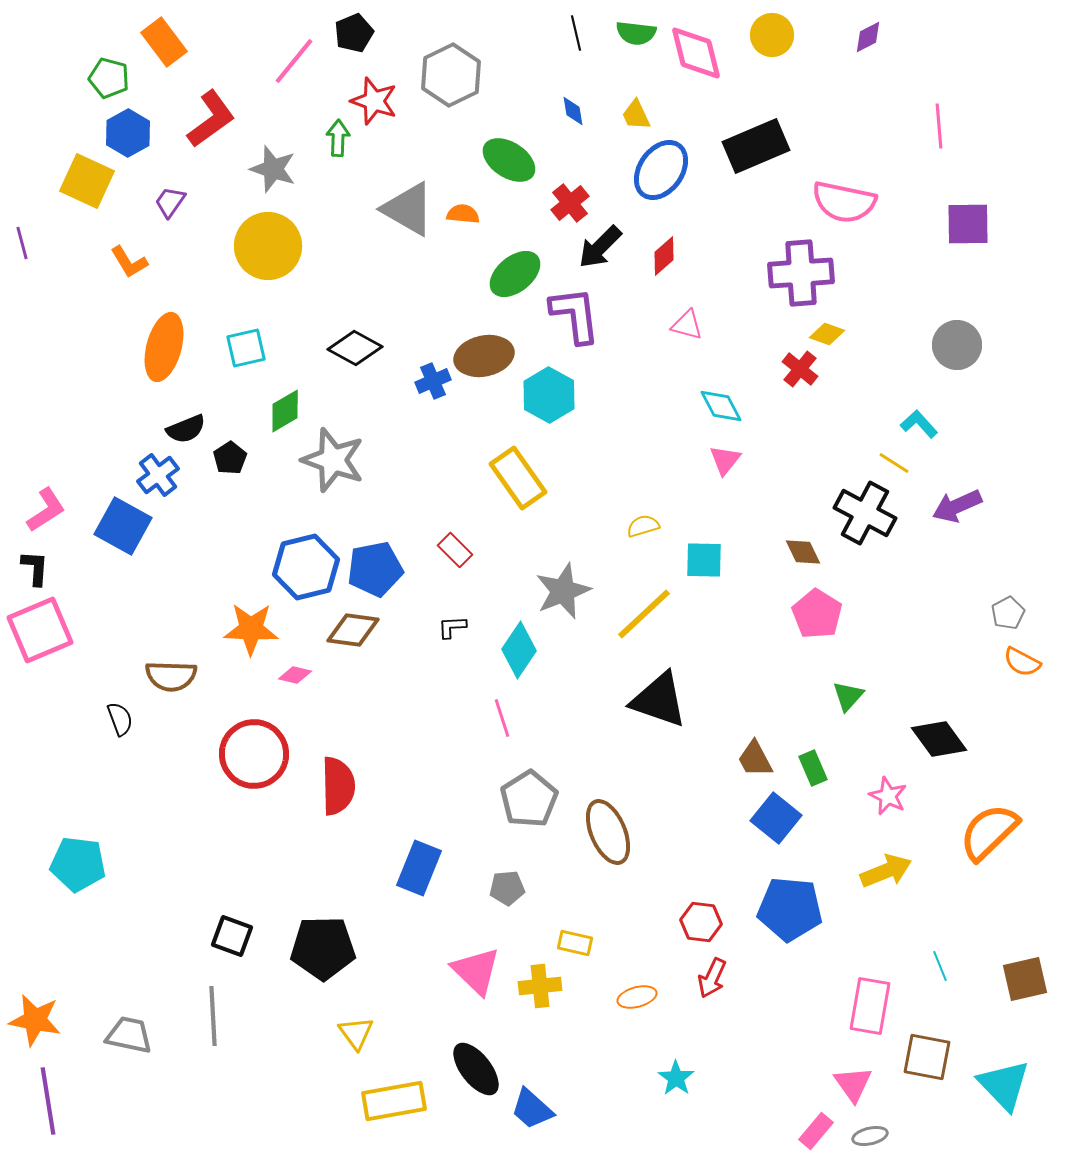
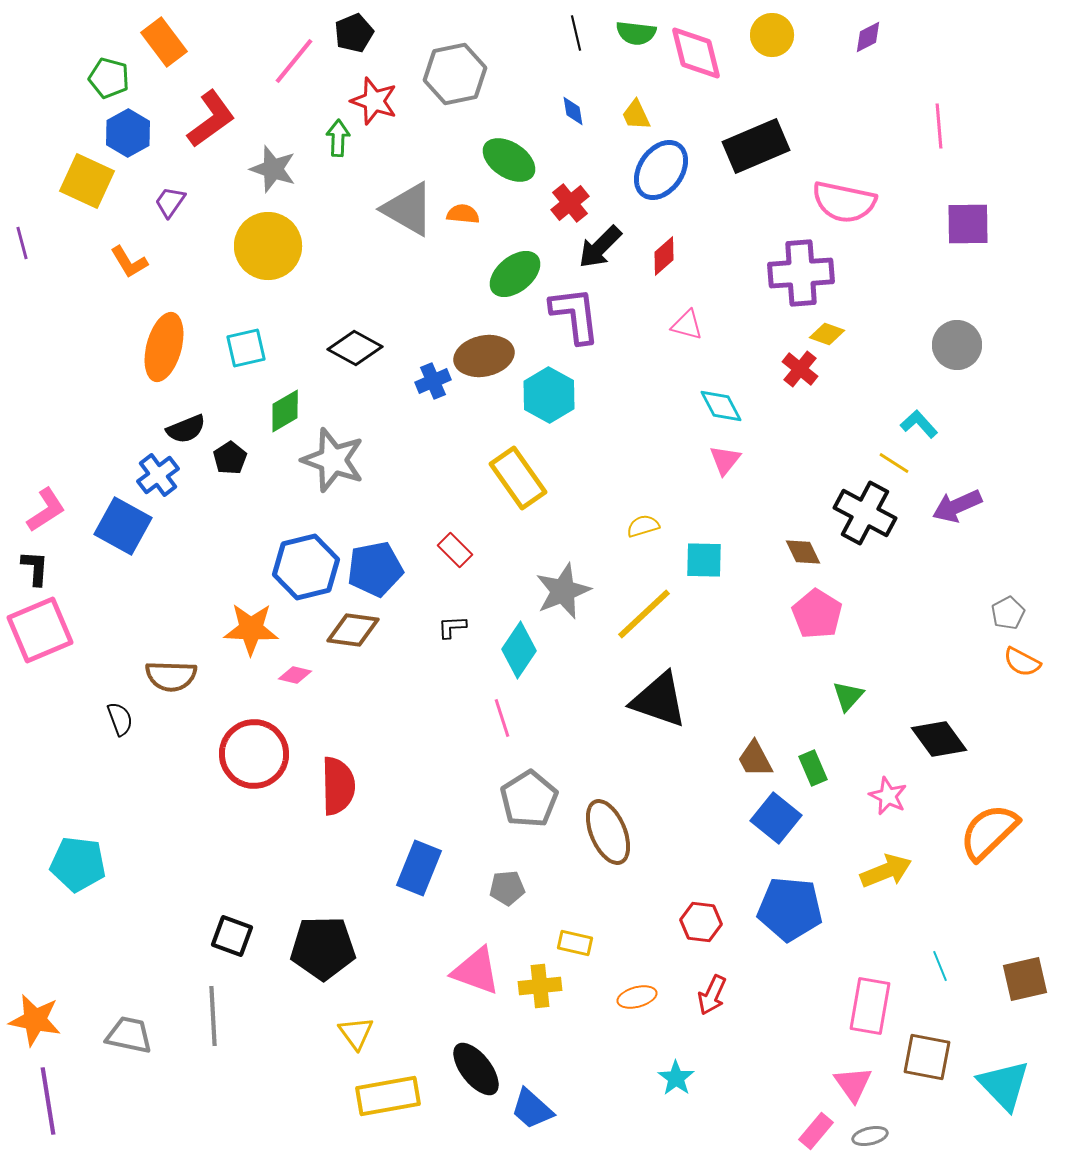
gray hexagon at (451, 75): moved 4 px right, 1 px up; rotated 14 degrees clockwise
pink triangle at (476, 971): rotated 24 degrees counterclockwise
red arrow at (712, 978): moved 17 px down
yellow rectangle at (394, 1101): moved 6 px left, 5 px up
